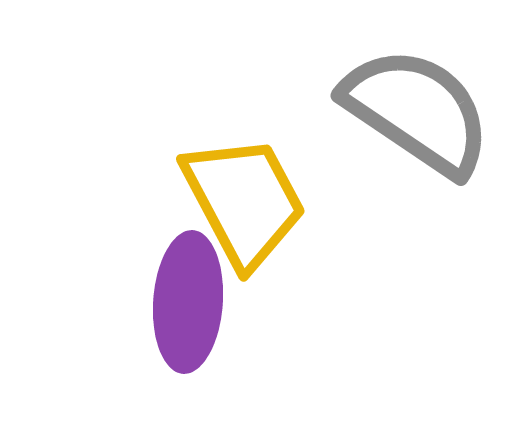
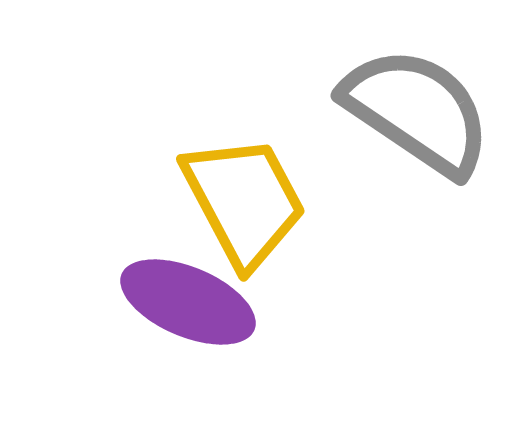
purple ellipse: rotated 71 degrees counterclockwise
